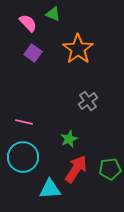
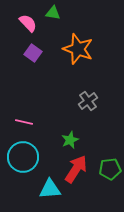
green triangle: moved 1 px up; rotated 14 degrees counterclockwise
orange star: rotated 16 degrees counterclockwise
green star: moved 1 px right, 1 px down
